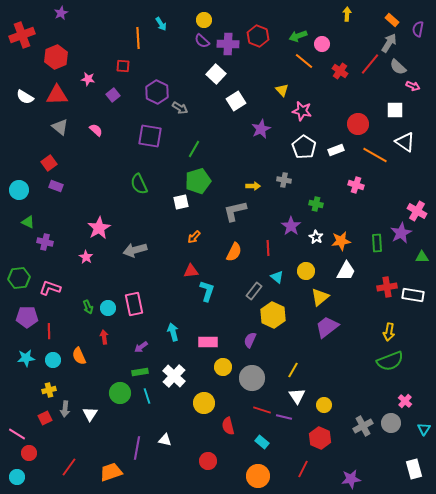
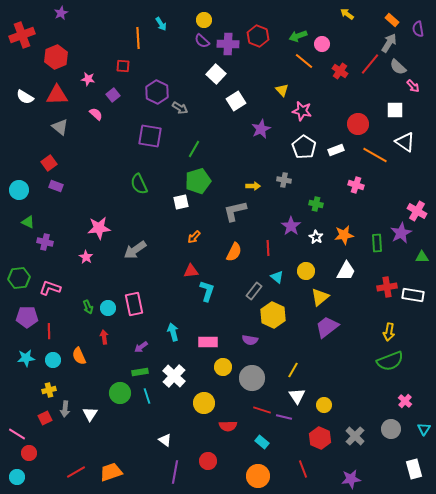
yellow arrow at (347, 14): rotated 56 degrees counterclockwise
purple semicircle at (418, 29): rotated 21 degrees counterclockwise
pink arrow at (413, 86): rotated 24 degrees clockwise
pink semicircle at (96, 130): moved 16 px up
pink star at (99, 228): rotated 25 degrees clockwise
orange star at (341, 241): moved 3 px right, 6 px up
gray arrow at (135, 250): rotated 20 degrees counterclockwise
purple semicircle at (250, 340): rotated 105 degrees counterclockwise
gray circle at (391, 423): moved 6 px down
red semicircle at (228, 426): rotated 78 degrees counterclockwise
gray cross at (363, 426): moved 8 px left, 10 px down; rotated 18 degrees counterclockwise
white triangle at (165, 440): rotated 24 degrees clockwise
purple line at (137, 448): moved 38 px right, 24 px down
red line at (69, 467): moved 7 px right, 5 px down; rotated 24 degrees clockwise
red line at (303, 469): rotated 48 degrees counterclockwise
